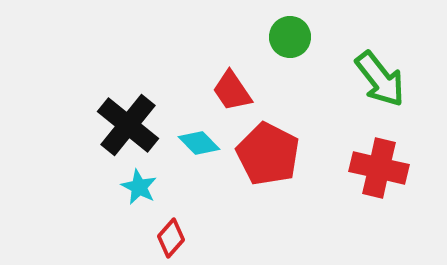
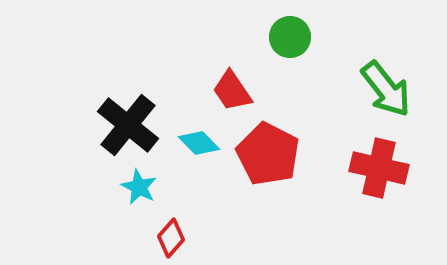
green arrow: moved 6 px right, 10 px down
